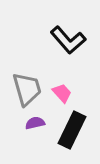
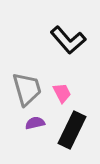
pink trapezoid: rotated 15 degrees clockwise
